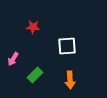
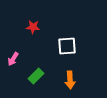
green rectangle: moved 1 px right, 1 px down
